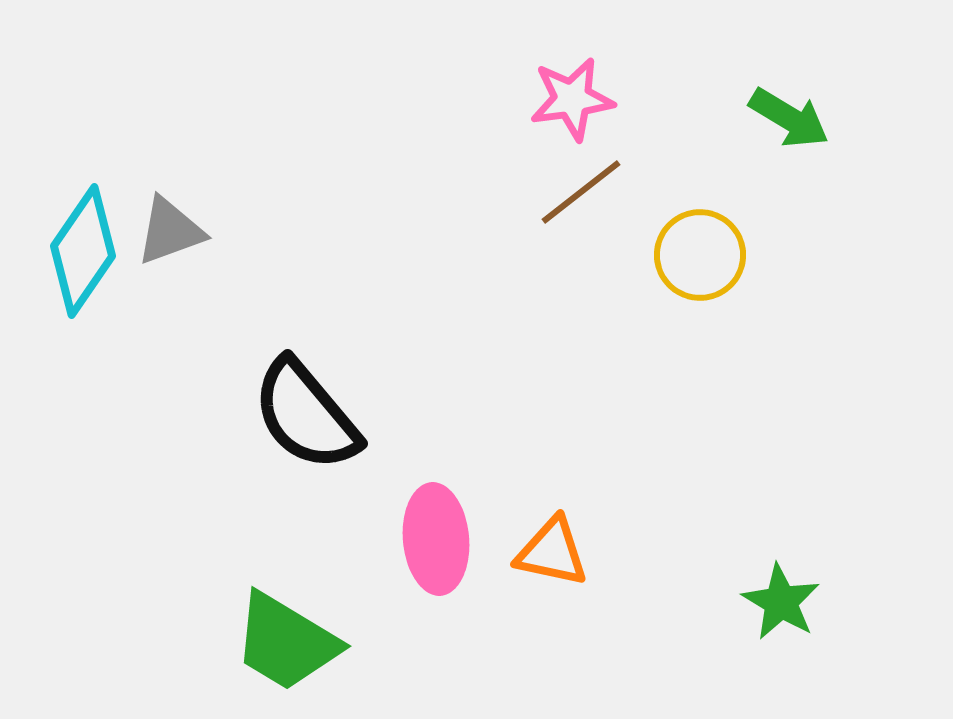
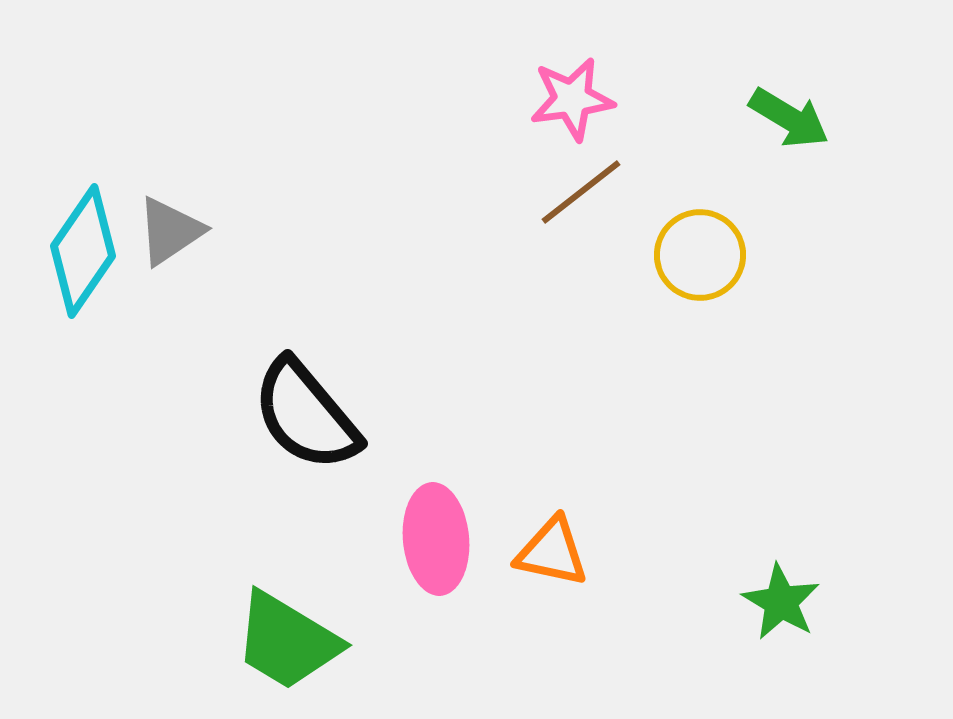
gray triangle: rotated 14 degrees counterclockwise
green trapezoid: moved 1 px right, 1 px up
